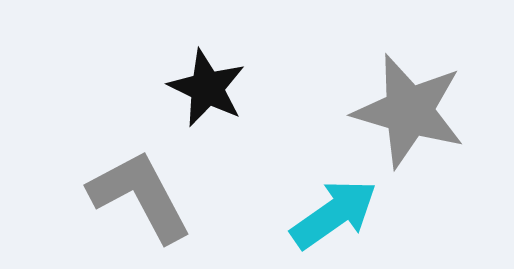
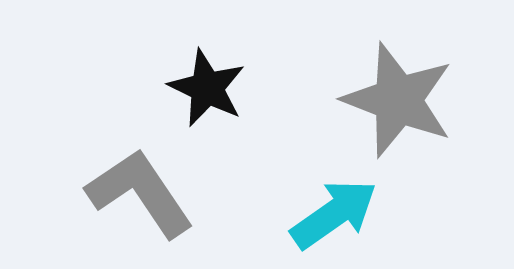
gray star: moved 11 px left, 11 px up; rotated 5 degrees clockwise
gray L-shape: moved 3 px up; rotated 6 degrees counterclockwise
